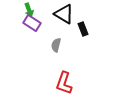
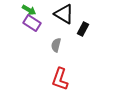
green arrow: rotated 40 degrees counterclockwise
black rectangle: rotated 48 degrees clockwise
red L-shape: moved 4 px left, 4 px up
